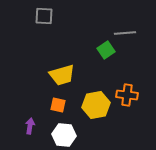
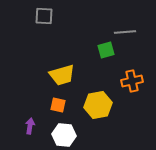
gray line: moved 1 px up
green square: rotated 18 degrees clockwise
orange cross: moved 5 px right, 14 px up; rotated 20 degrees counterclockwise
yellow hexagon: moved 2 px right
